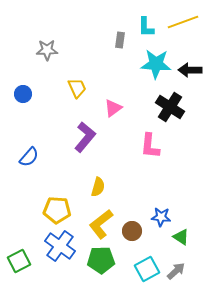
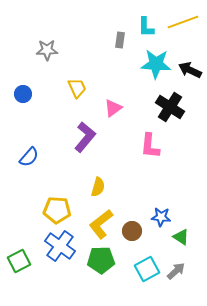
black arrow: rotated 25 degrees clockwise
